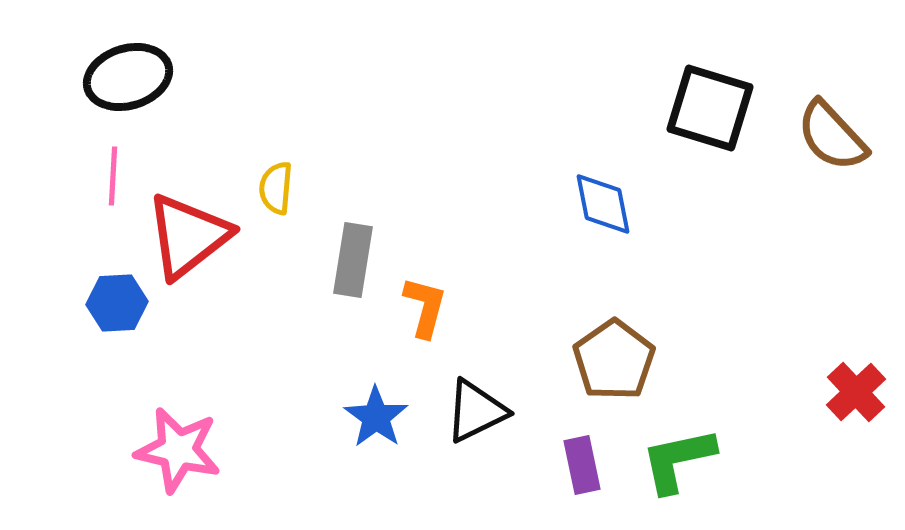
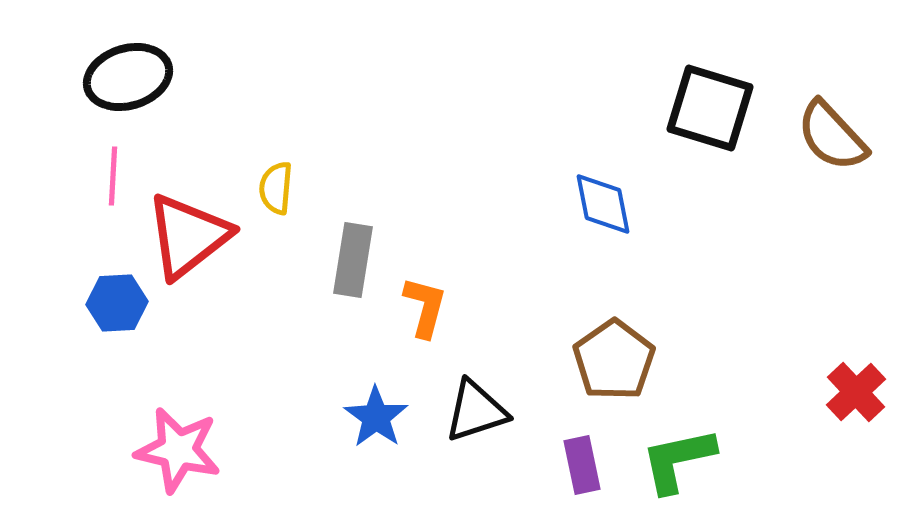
black triangle: rotated 8 degrees clockwise
